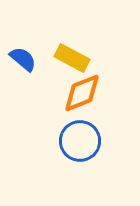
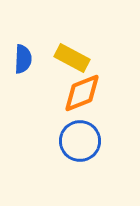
blue semicircle: rotated 52 degrees clockwise
